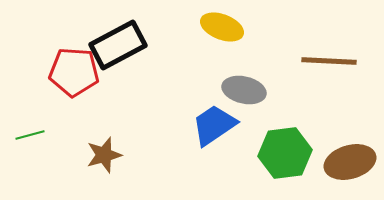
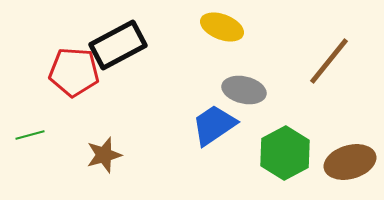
brown line: rotated 54 degrees counterclockwise
green hexagon: rotated 21 degrees counterclockwise
